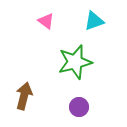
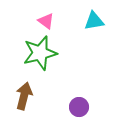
cyan triangle: rotated 10 degrees clockwise
green star: moved 35 px left, 9 px up
